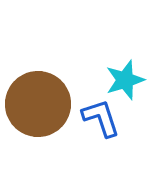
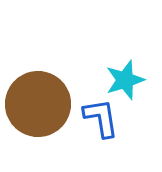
blue L-shape: rotated 9 degrees clockwise
